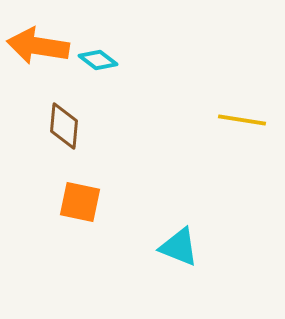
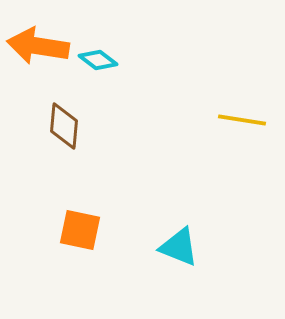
orange square: moved 28 px down
